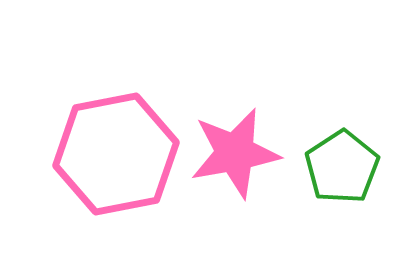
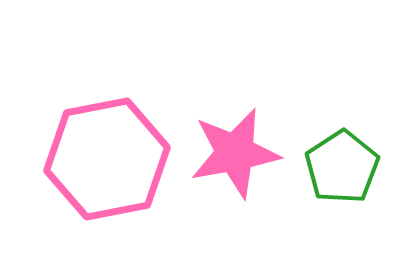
pink hexagon: moved 9 px left, 5 px down
